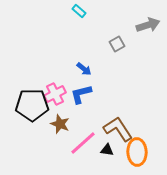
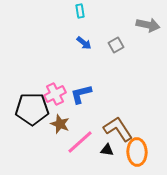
cyan rectangle: moved 1 px right; rotated 40 degrees clockwise
gray arrow: rotated 30 degrees clockwise
gray square: moved 1 px left, 1 px down
blue arrow: moved 26 px up
black pentagon: moved 4 px down
pink line: moved 3 px left, 1 px up
